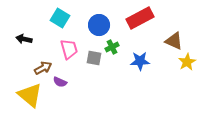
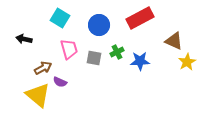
green cross: moved 5 px right, 5 px down
yellow triangle: moved 8 px right
